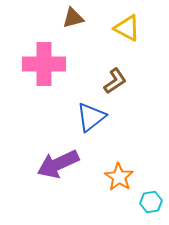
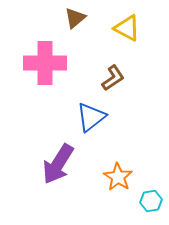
brown triangle: moved 2 px right; rotated 25 degrees counterclockwise
pink cross: moved 1 px right, 1 px up
brown L-shape: moved 2 px left, 3 px up
purple arrow: rotated 33 degrees counterclockwise
orange star: moved 1 px left
cyan hexagon: moved 1 px up
